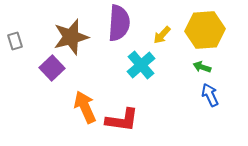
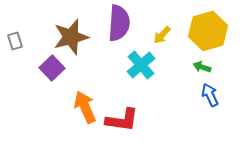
yellow hexagon: moved 3 px right, 1 px down; rotated 12 degrees counterclockwise
